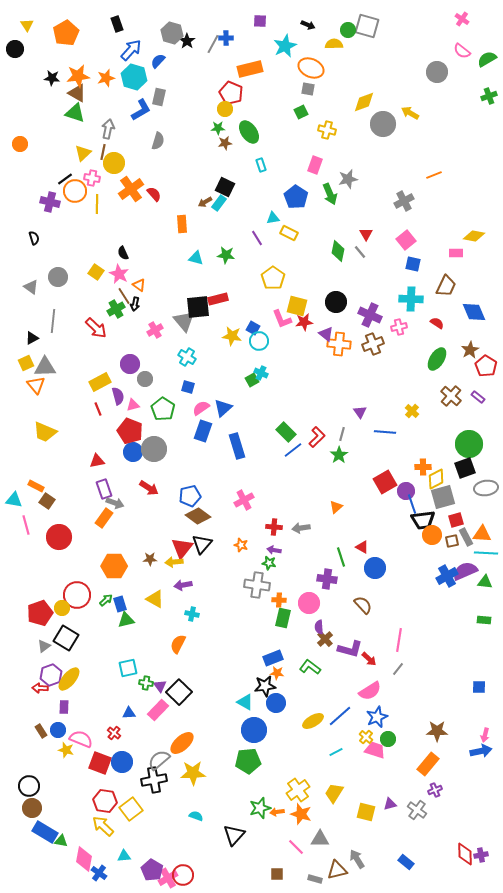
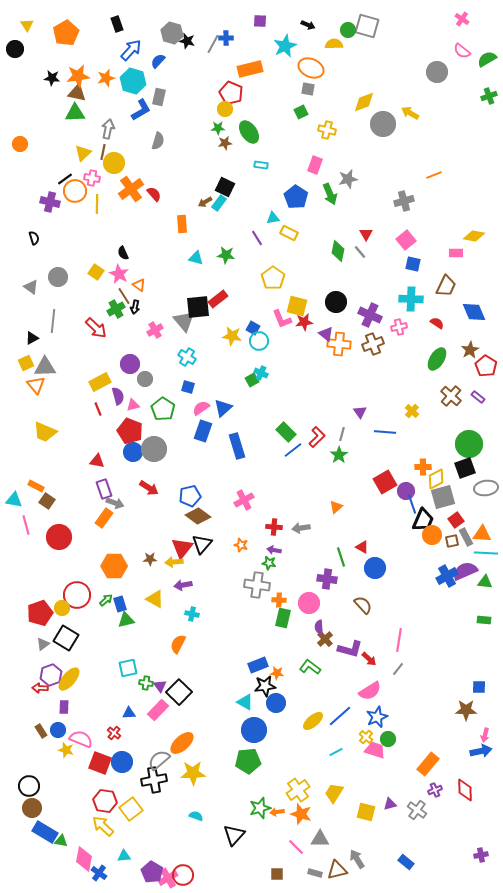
black star at (187, 41): rotated 21 degrees counterclockwise
cyan hexagon at (134, 77): moved 1 px left, 4 px down
brown triangle at (77, 93): rotated 18 degrees counterclockwise
green triangle at (75, 113): rotated 20 degrees counterclockwise
cyan rectangle at (261, 165): rotated 64 degrees counterclockwise
gray cross at (404, 201): rotated 12 degrees clockwise
red rectangle at (218, 299): rotated 24 degrees counterclockwise
black arrow at (135, 304): moved 3 px down
red triangle at (97, 461): rotated 21 degrees clockwise
black trapezoid at (423, 520): rotated 60 degrees counterclockwise
red square at (456, 520): rotated 21 degrees counterclockwise
gray triangle at (44, 646): moved 1 px left, 2 px up
blue rectangle at (273, 658): moved 15 px left, 7 px down
yellow ellipse at (313, 721): rotated 10 degrees counterclockwise
brown star at (437, 731): moved 29 px right, 21 px up
red diamond at (465, 854): moved 64 px up
purple pentagon at (152, 870): moved 2 px down
gray rectangle at (315, 879): moved 6 px up
